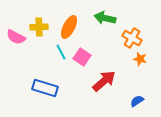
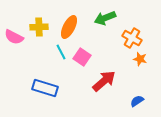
green arrow: rotated 35 degrees counterclockwise
pink semicircle: moved 2 px left
